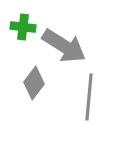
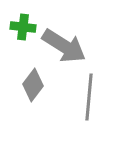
gray diamond: moved 1 px left, 2 px down
